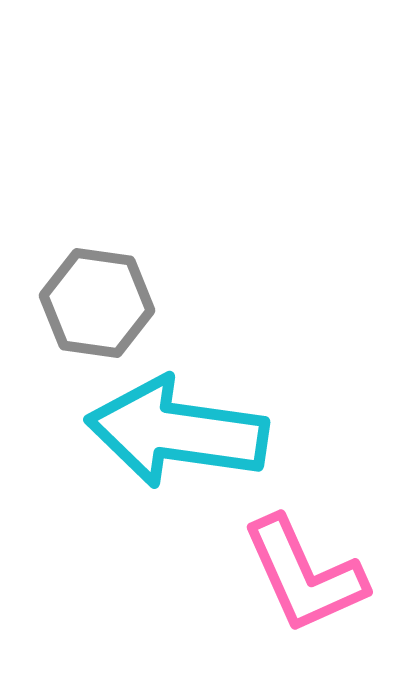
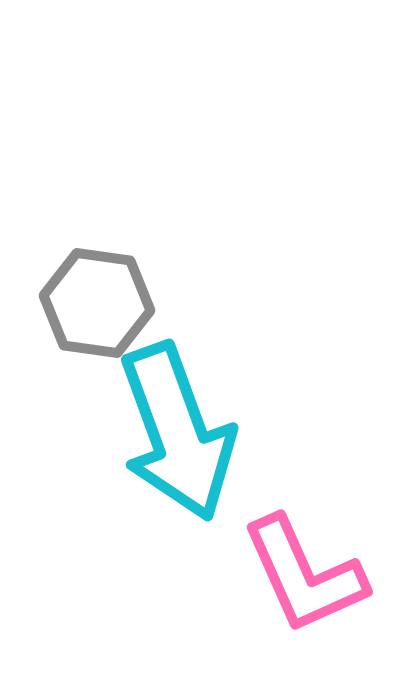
cyan arrow: rotated 118 degrees counterclockwise
